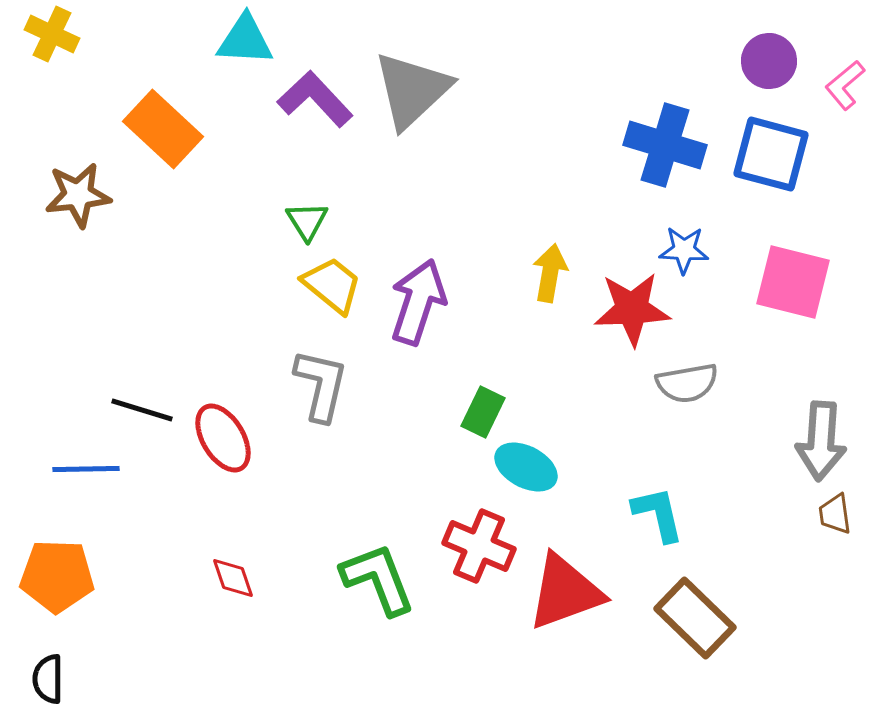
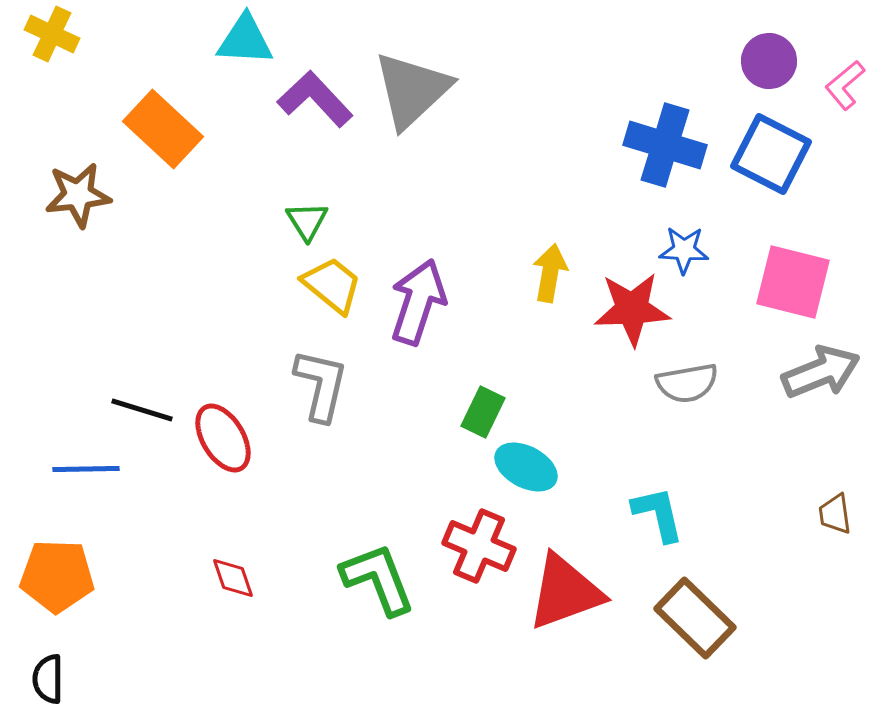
blue square: rotated 12 degrees clockwise
gray arrow: moved 69 px up; rotated 116 degrees counterclockwise
